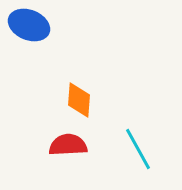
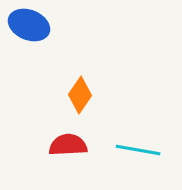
orange diamond: moved 1 px right, 5 px up; rotated 30 degrees clockwise
cyan line: moved 1 px down; rotated 51 degrees counterclockwise
